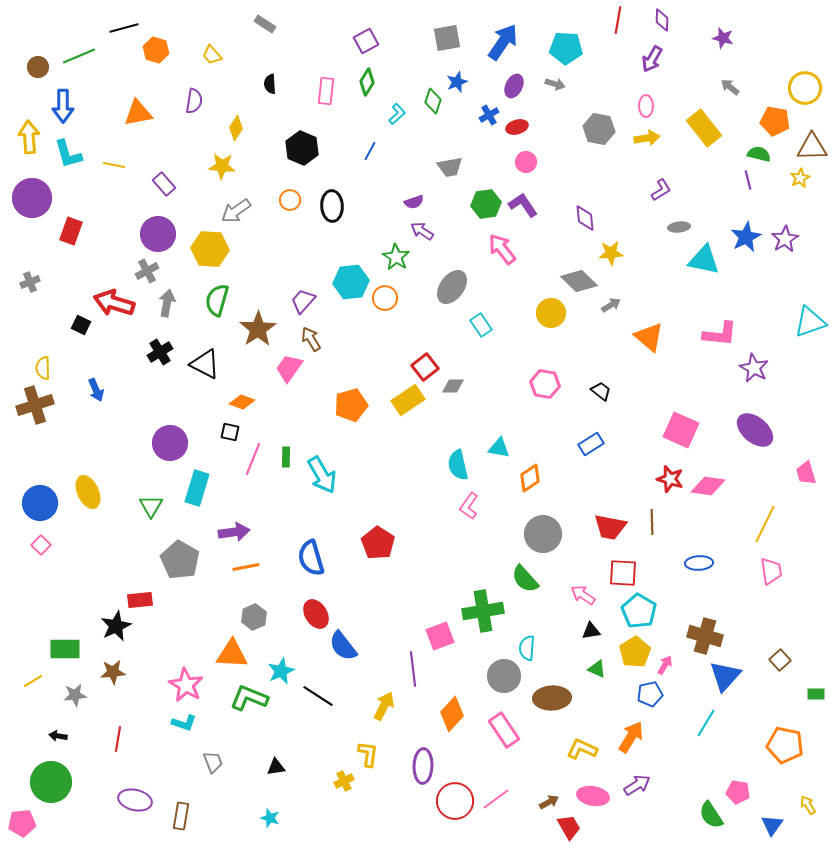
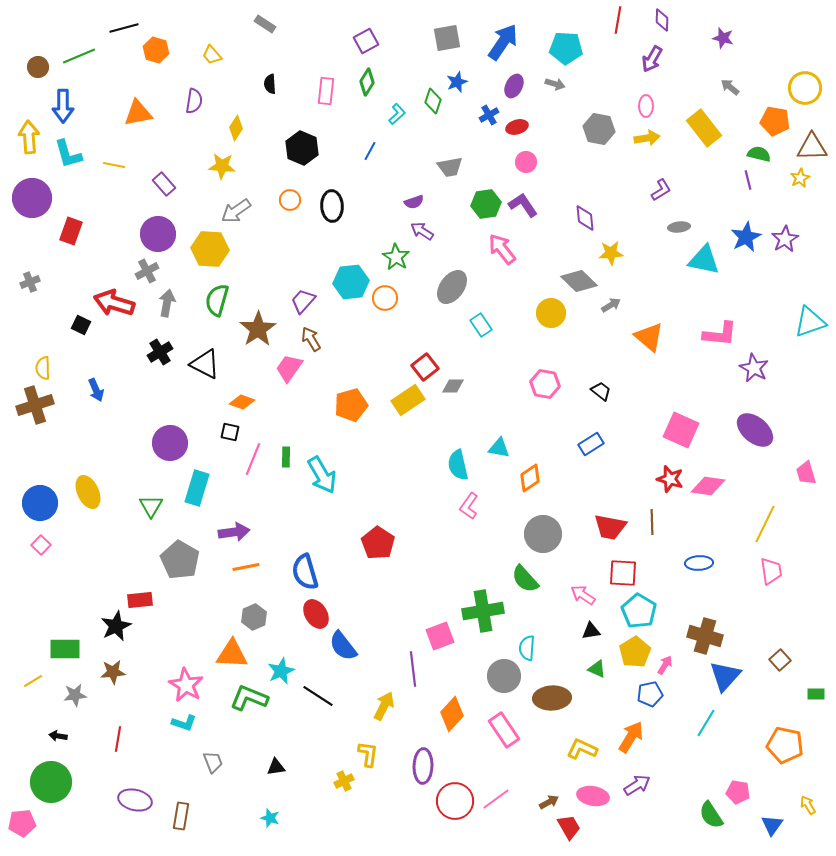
blue semicircle at (311, 558): moved 6 px left, 14 px down
